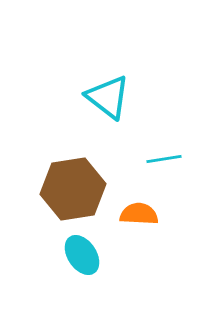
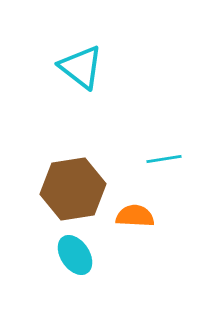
cyan triangle: moved 27 px left, 30 px up
orange semicircle: moved 4 px left, 2 px down
cyan ellipse: moved 7 px left
